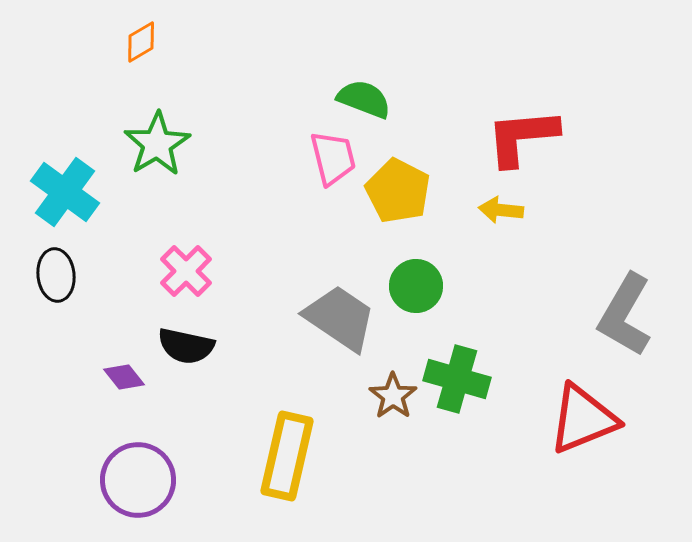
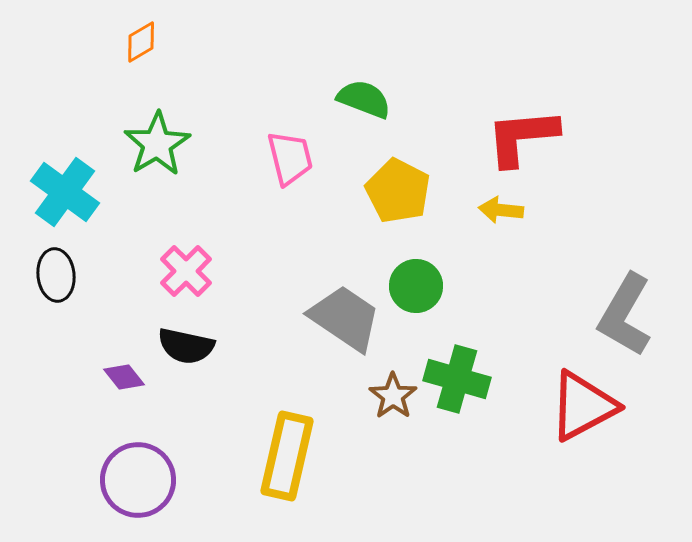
pink trapezoid: moved 43 px left
gray trapezoid: moved 5 px right
red triangle: moved 13 px up; rotated 6 degrees counterclockwise
